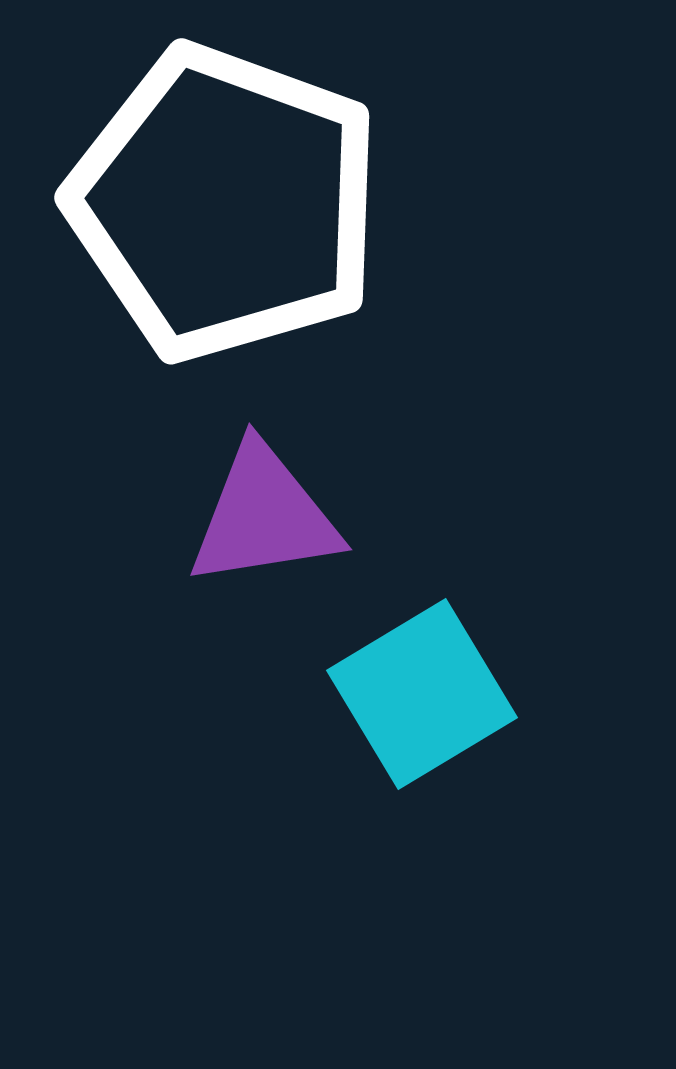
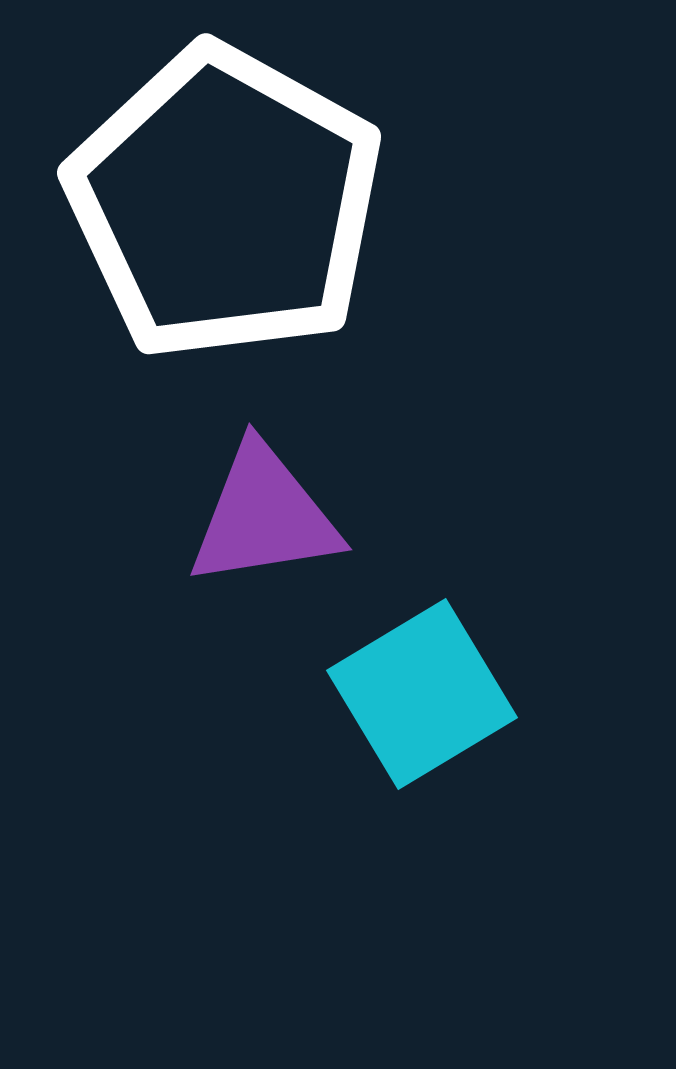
white pentagon: rotated 9 degrees clockwise
